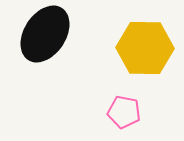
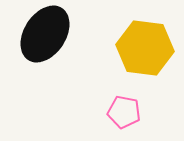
yellow hexagon: rotated 6 degrees clockwise
